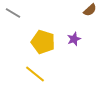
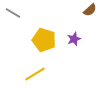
yellow pentagon: moved 1 px right, 2 px up
yellow line: rotated 70 degrees counterclockwise
